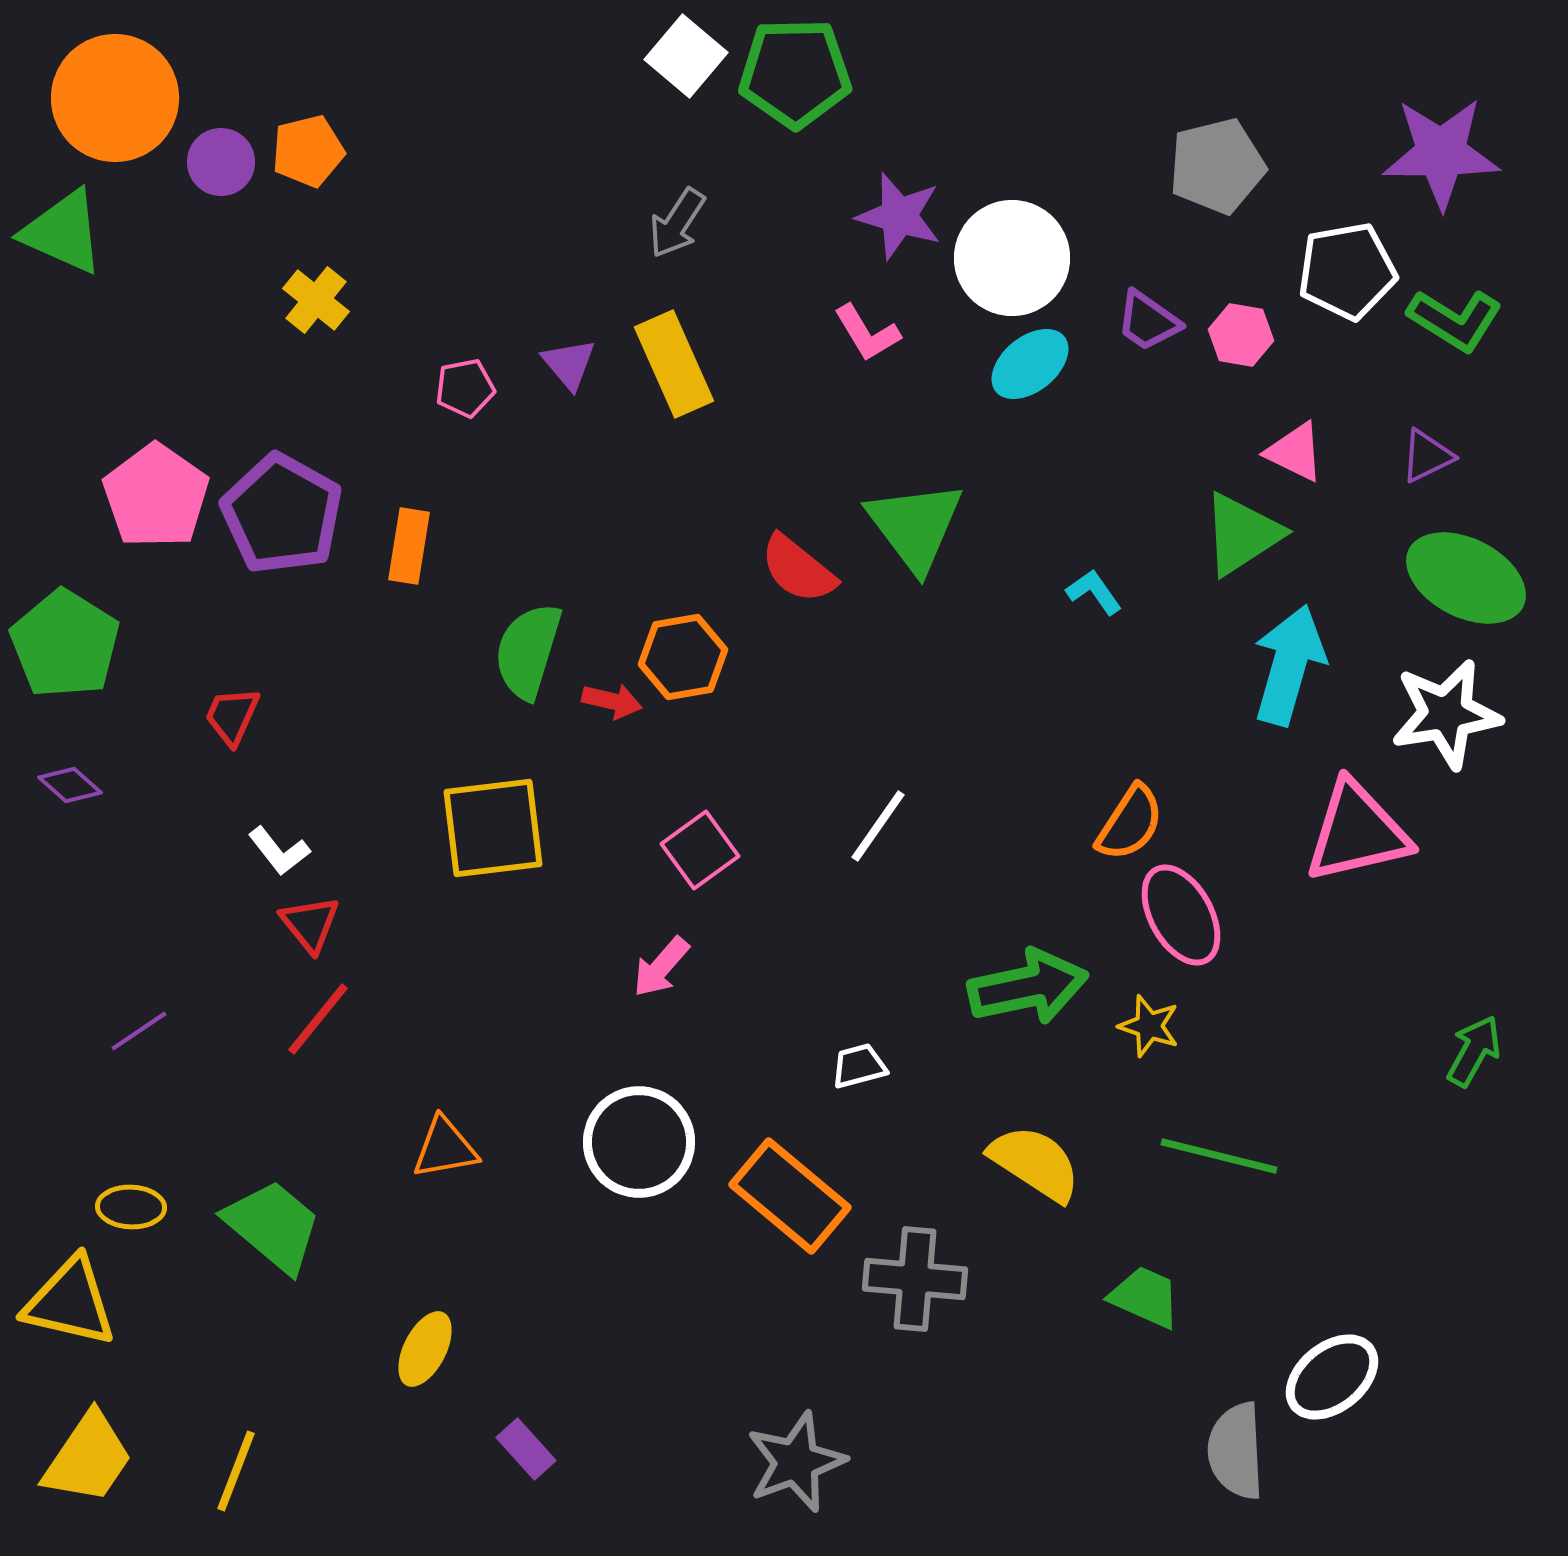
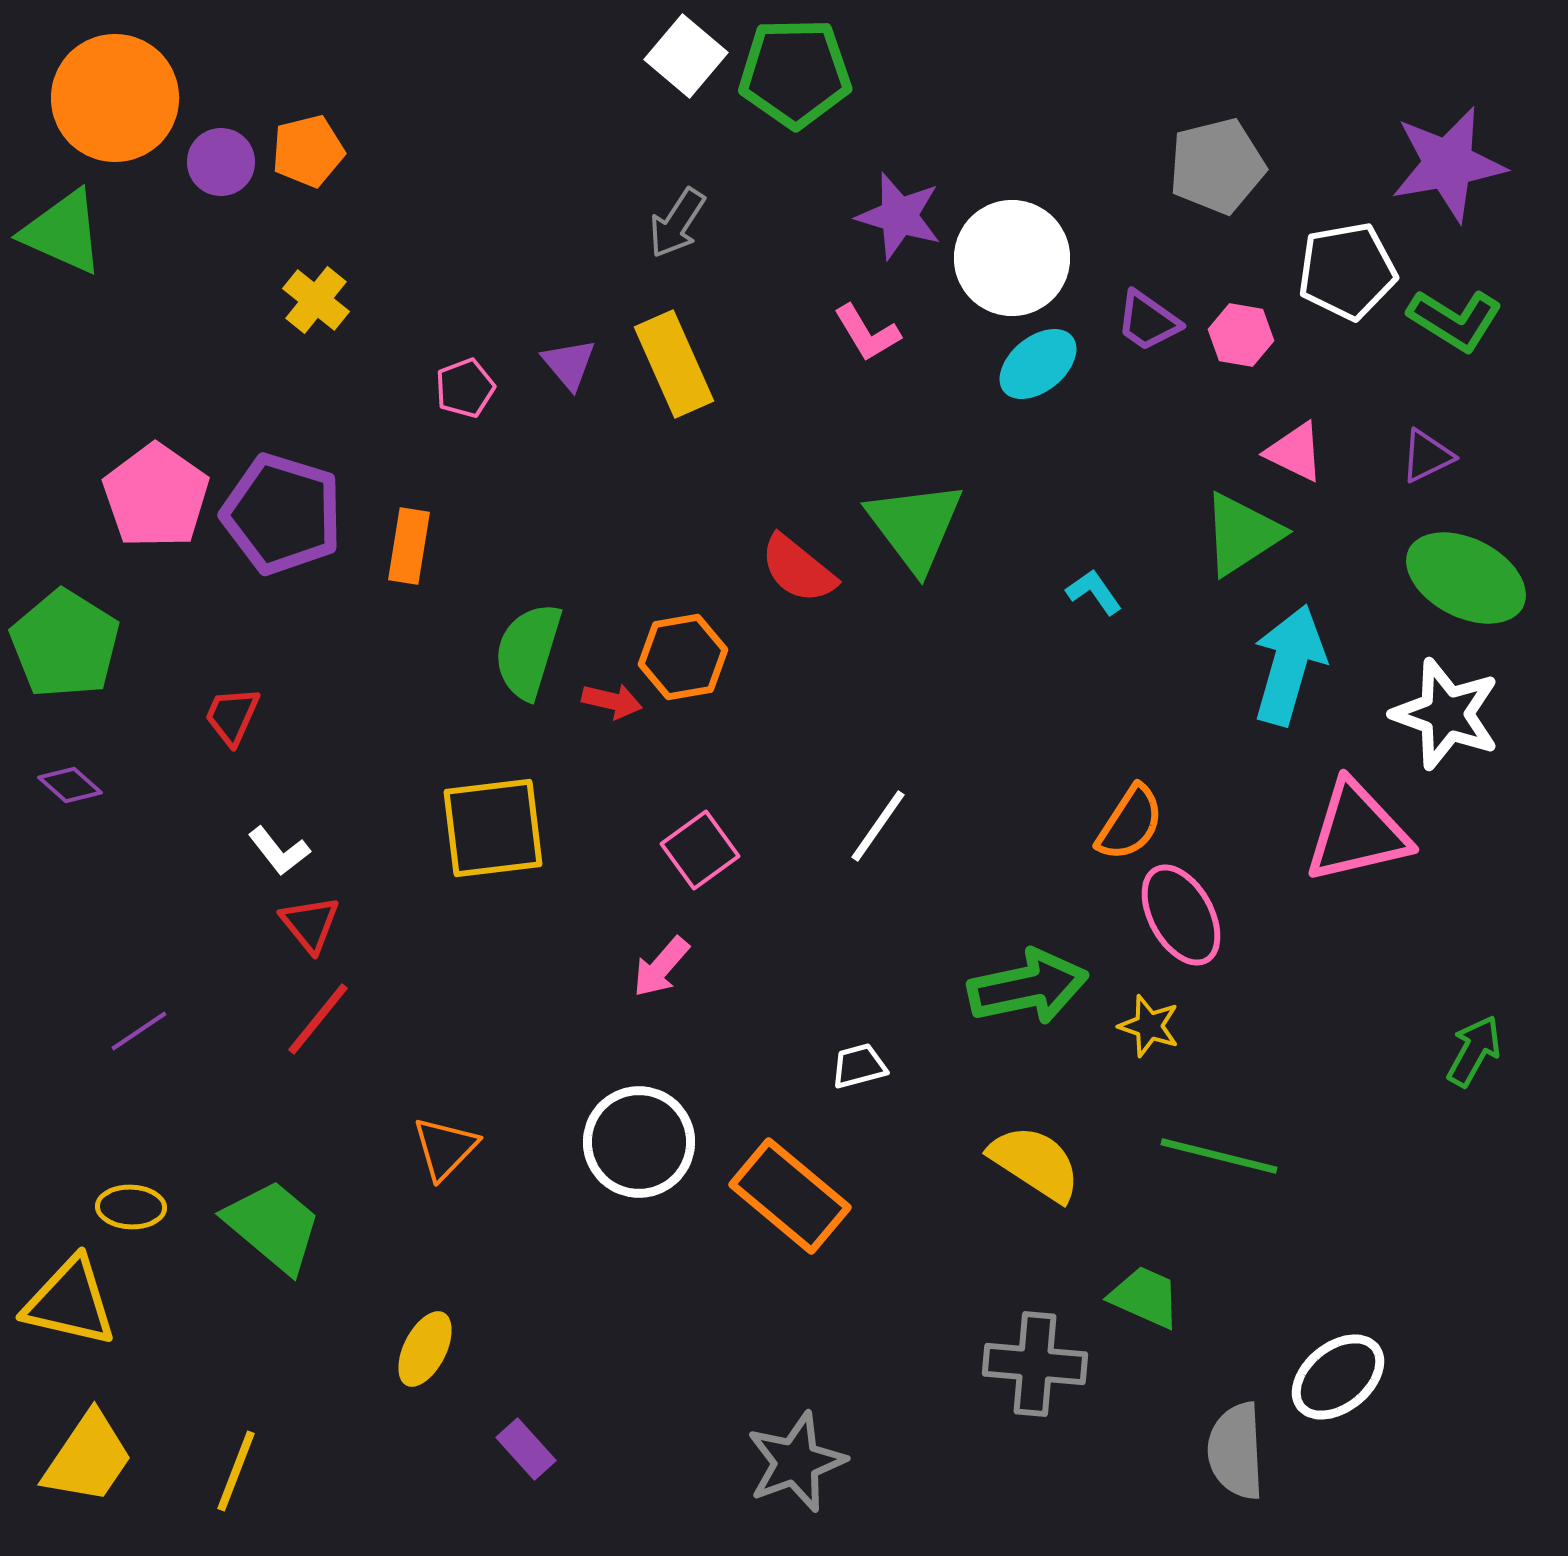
purple star at (1441, 153): moved 7 px right, 11 px down; rotated 10 degrees counterclockwise
cyan ellipse at (1030, 364): moved 8 px right
pink pentagon at (465, 388): rotated 10 degrees counterclockwise
purple pentagon at (282, 514): rotated 12 degrees counterclockwise
white star at (1446, 714): rotated 29 degrees clockwise
orange triangle at (445, 1148): rotated 36 degrees counterclockwise
gray cross at (915, 1279): moved 120 px right, 85 px down
white ellipse at (1332, 1377): moved 6 px right
